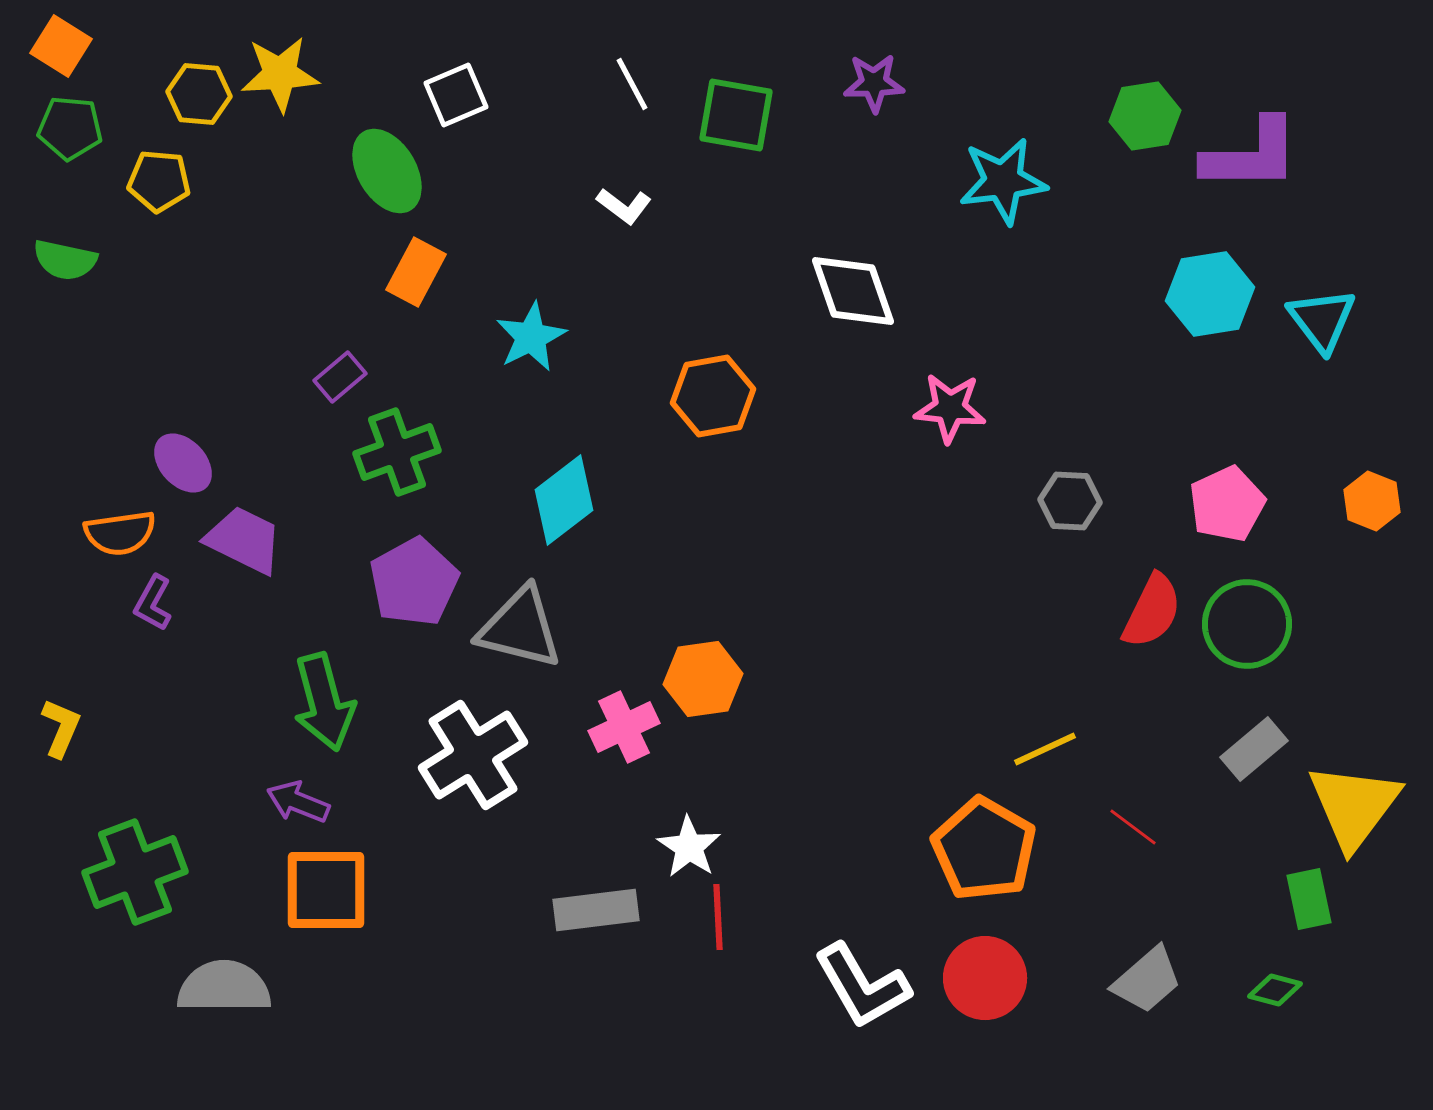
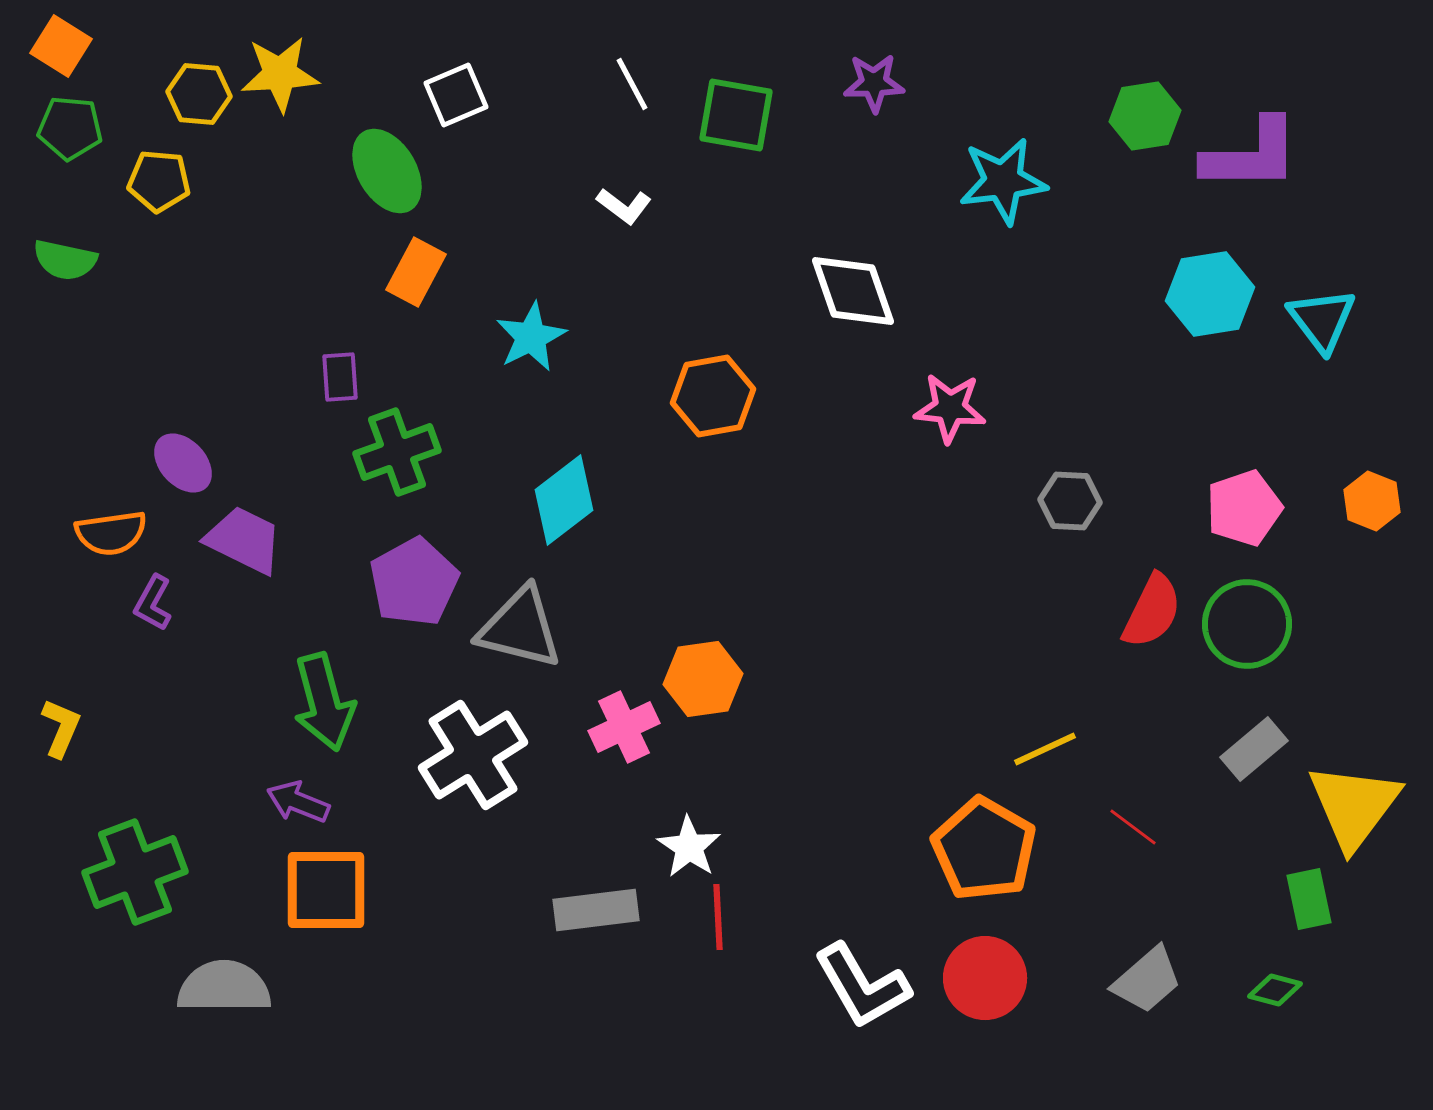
purple rectangle at (340, 377): rotated 54 degrees counterclockwise
pink pentagon at (1227, 504): moved 17 px right, 4 px down; rotated 6 degrees clockwise
orange semicircle at (120, 533): moved 9 px left
